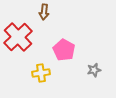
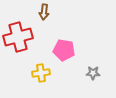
red cross: rotated 28 degrees clockwise
pink pentagon: rotated 20 degrees counterclockwise
gray star: moved 1 px left, 3 px down; rotated 16 degrees clockwise
